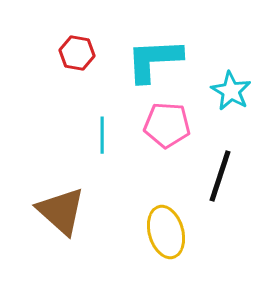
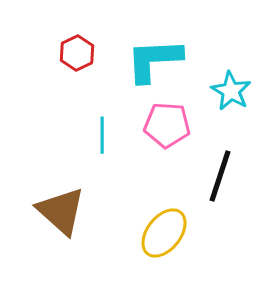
red hexagon: rotated 24 degrees clockwise
yellow ellipse: moved 2 px left, 1 px down; rotated 54 degrees clockwise
